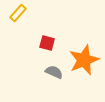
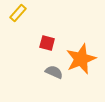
orange star: moved 3 px left, 1 px up
